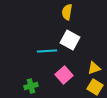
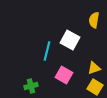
yellow semicircle: moved 27 px right, 8 px down
cyan line: rotated 72 degrees counterclockwise
pink square: rotated 18 degrees counterclockwise
